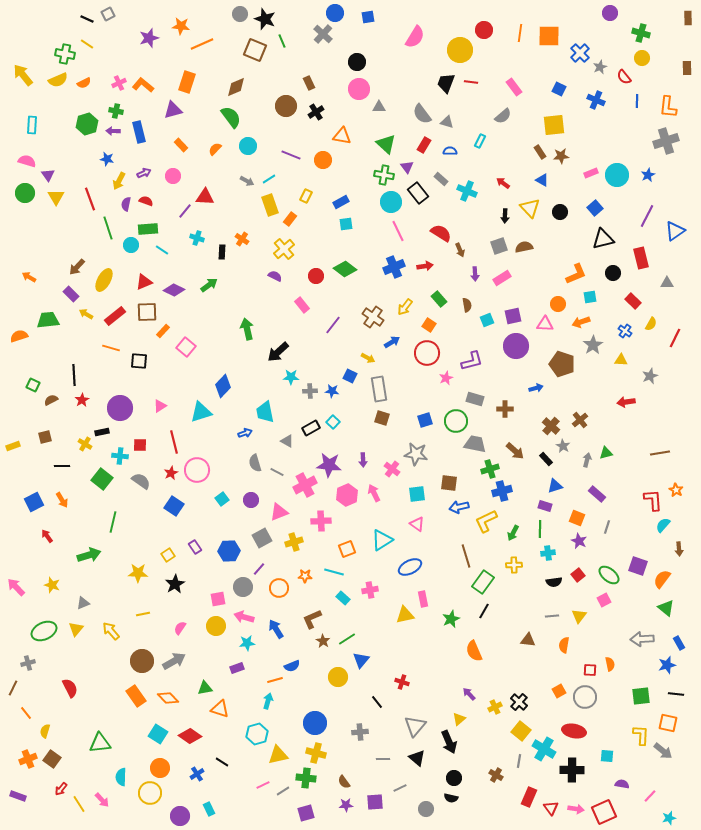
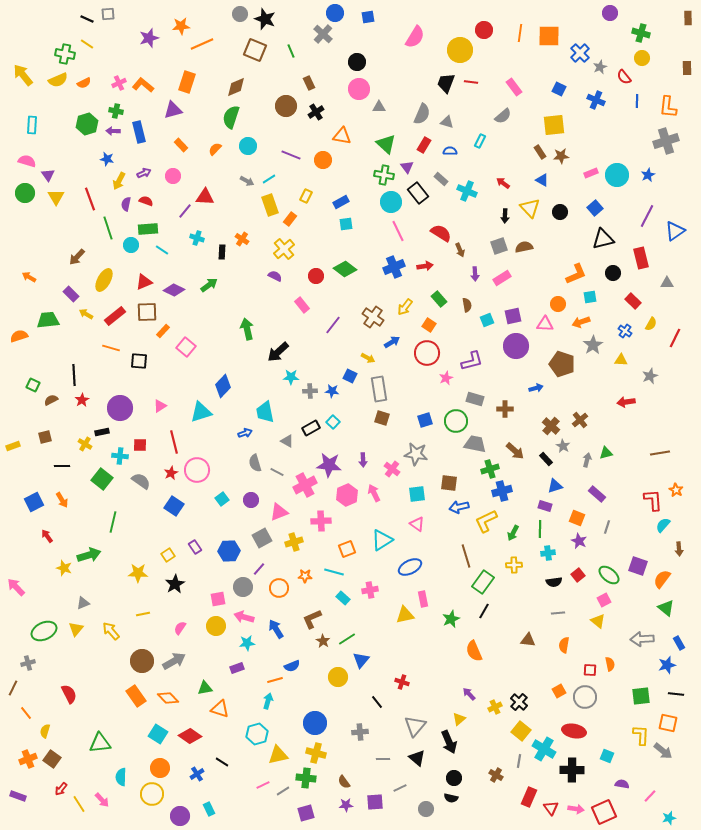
gray square at (108, 14): rotated 24 degrees clockwise
orange star at (181, 26): rotated 12 degrees counterclockwise
green line at (282, 41): moved 9 px right, 10 px down
gray semicircle at (422, 114): rotated 120 degrees counterclockwise
green semicircle at (231, 117): rotated 125 degrees counterclockwise
brown arrow at (77, 267): moved 10 px up
yellow star at (52, 585): moved 12 px right, 17 px up
gray line at (552, 616): moved 6 px right, 3 px up
yellow triangle at (579, 616): moved 19 px right, 5 px down; rotated 28 degrees counterclockwise
red semicircle at (70, 688): moved 1 px left, 6 px down
cyan square at (607, 756): rotated 16 degrees clockwise
yellow circle at (150, 793): moved 2 px right, 1 px down
